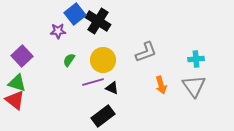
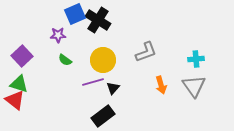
blue square: rotated 15 degrees clockwise
black cross: moved 1 px up
purple star: moved 4 px down
green semicircle: moved 4 px left; rotated 88 degrees counterclockwise
green triangle: moved 2 px right, 1 px down
black triangle: moved 1 px right; rotated 48 degrees clockwise
